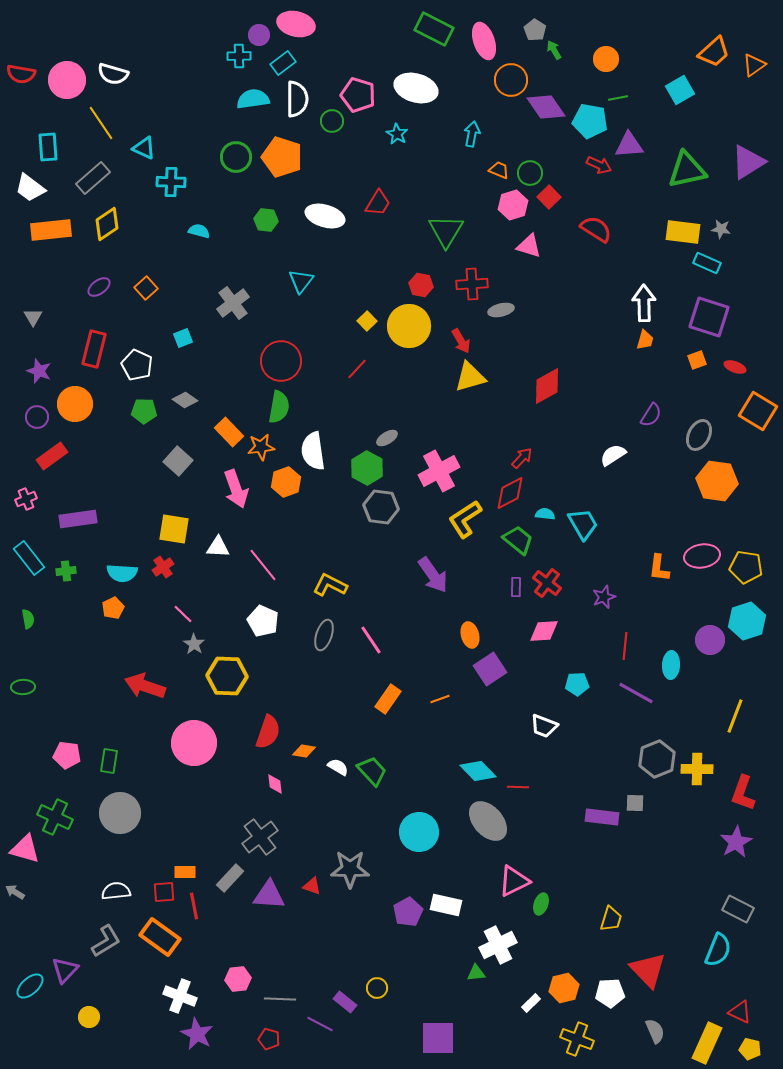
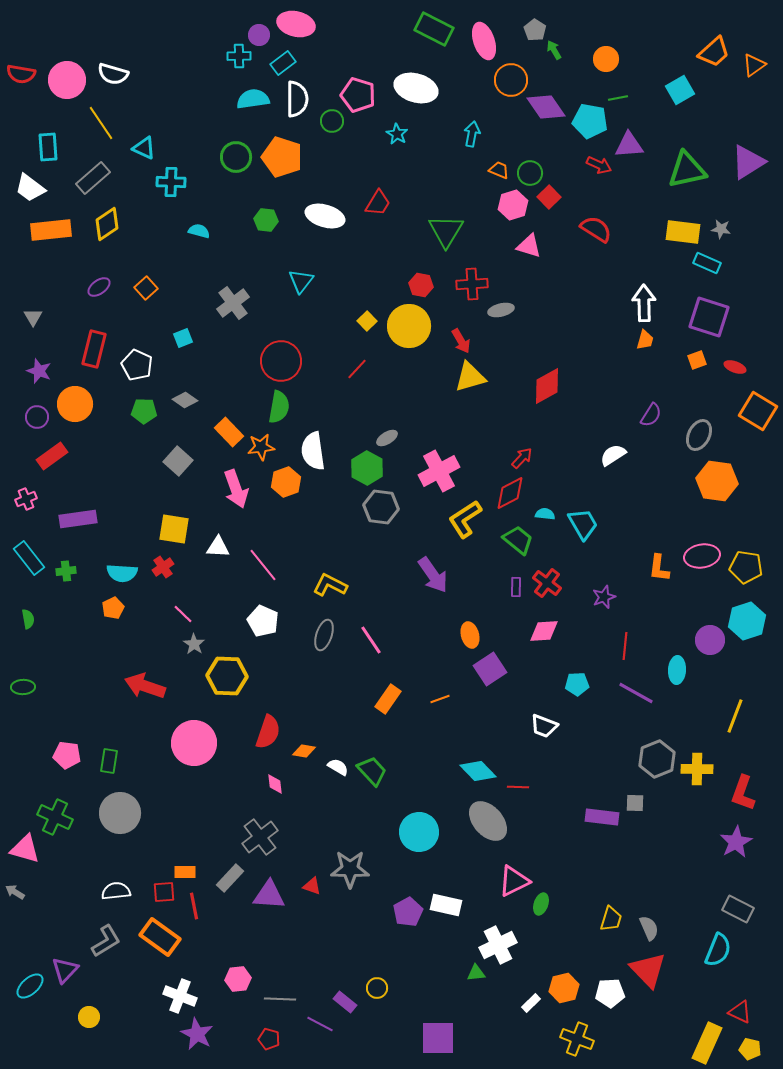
cyan ellipse at (671, 665): moved 6 px right, 5 px down
gray semicircle at (655, 1031): moved 6 px left, 103 px up
